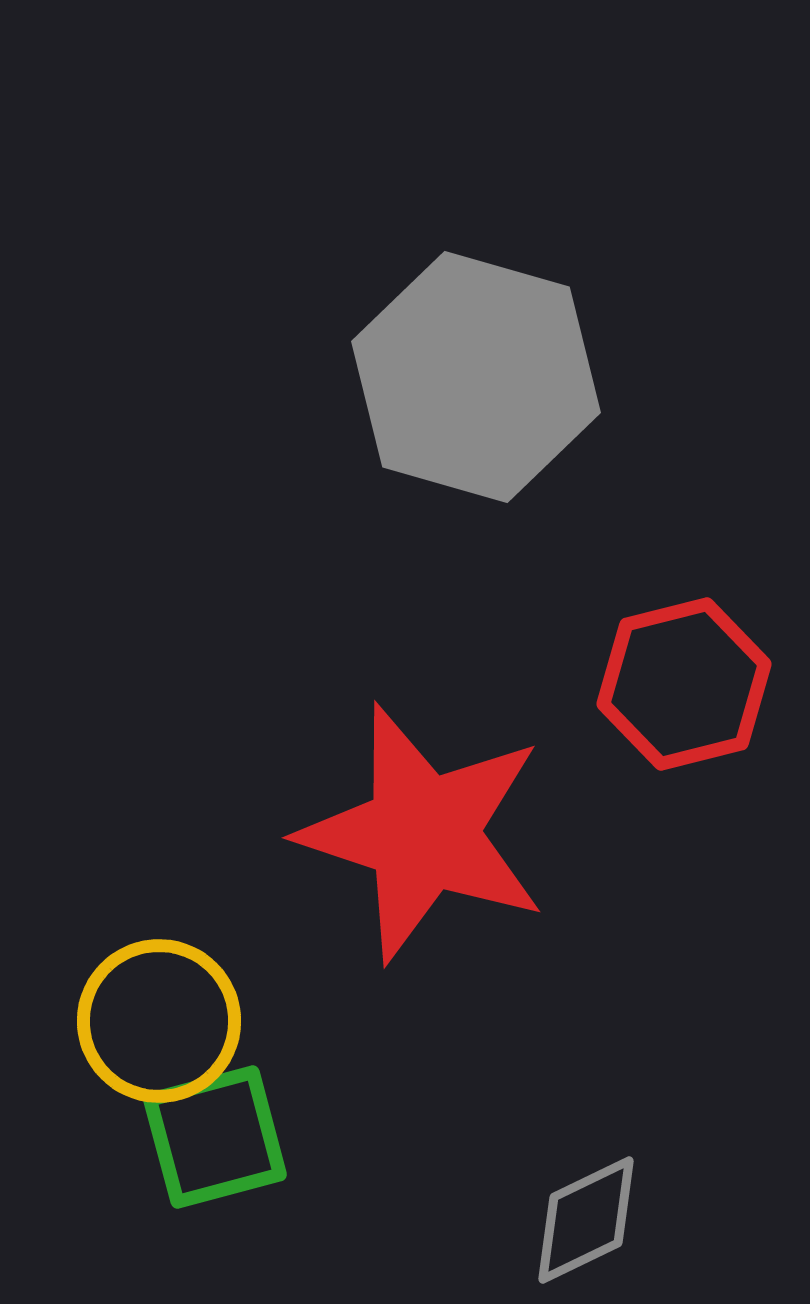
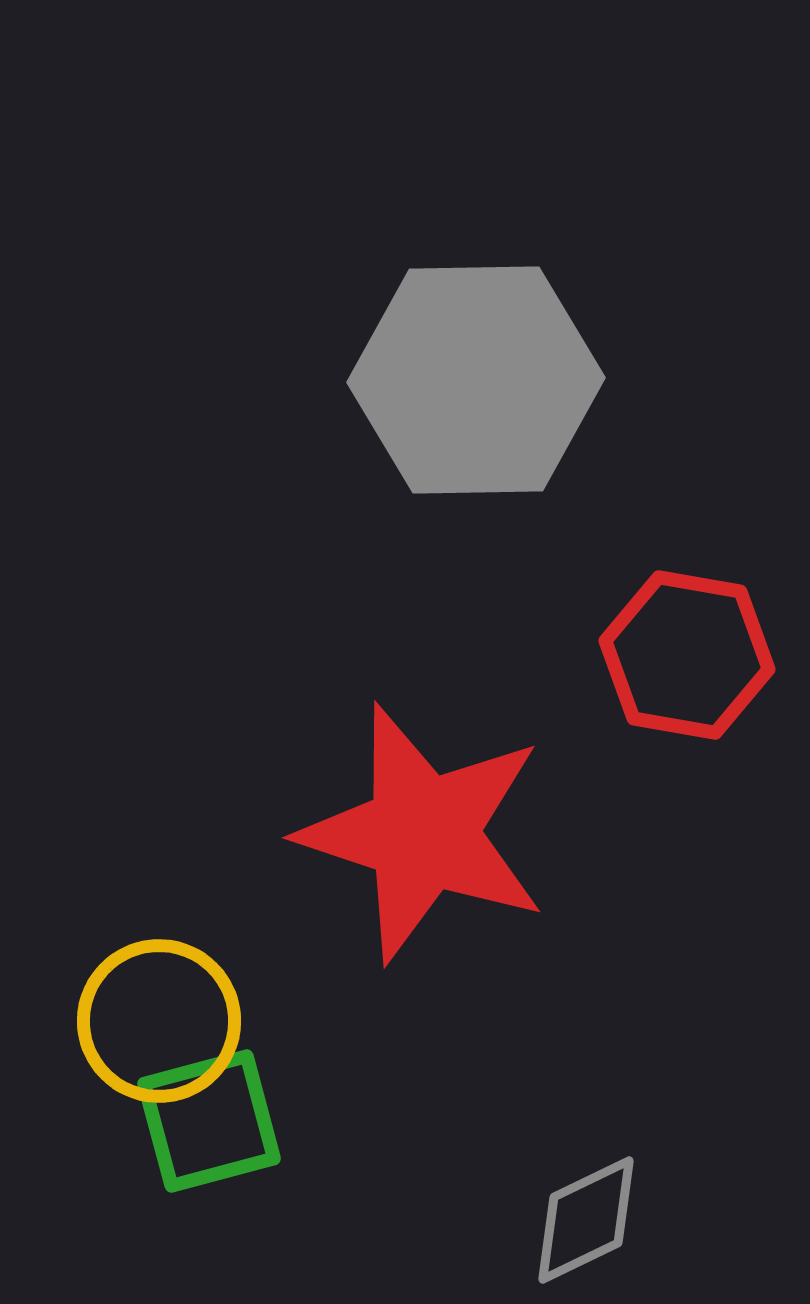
gray hexagon: moved 3 px down; rotated 17 degrees counterclockwise
red hexagon: moved 3 px right, 29 px up; rotated 24 degrees clockwise
green square: moved 6 px left, 16 px up
